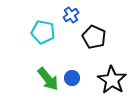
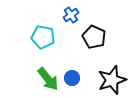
cyan pentagon: moved 5 px down
black star: rotated 20 degrees clockwise
